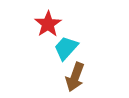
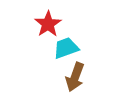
cyan trapezoid: rotated 28 degrees clockwise
